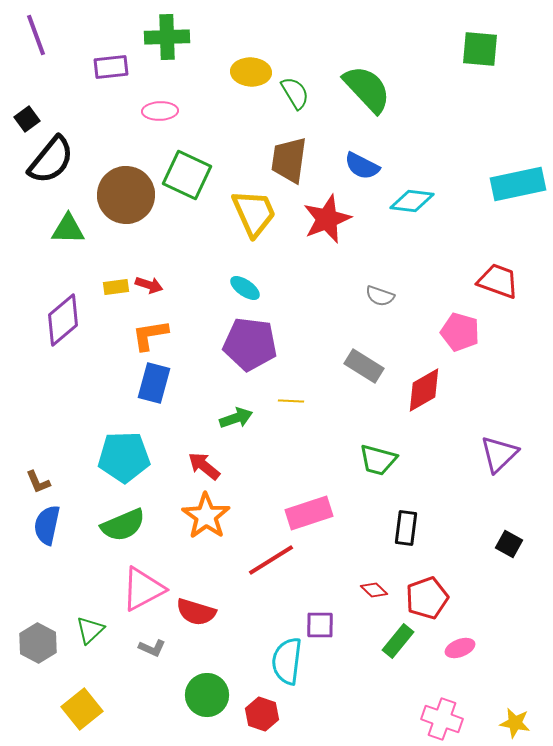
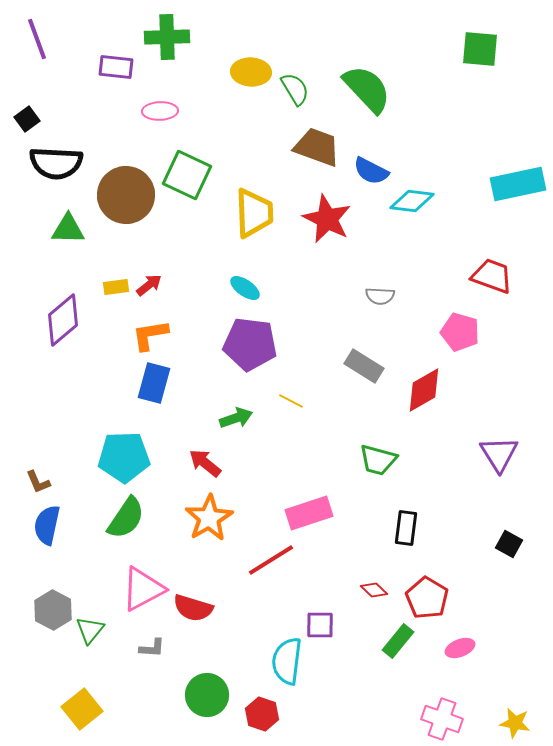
purple line at (36, 35): moved 1 px right, 4 px down
purple rectangle at (111, 67): moved 5 px right; rotated 12 degrees clockwise
green semicircle at (295, 93): moved 4 px up
black semicircle at (51, 160): moved 5 px right, 3 px down; rotated 54 degrees clockwise
brown trapezoid at (289, 160): moved 28 px right, 13 px up; rotated 102 degrees clockwise
blue semicircle at (362, 166): moved 9 px right, 5 px down
yellow trapezoid at (254, 213): rotated 22 degrees clockwise
red star at (327, 219): rotated 24 degrees counterclockwise
red trapezoid at (498, 281): moved 6 px left, 5 px up
red arrow at (149, 285): rotated 56 degrees counterclockwise
gray semicircle at (380, 296): rotated 16 degrees counterclockwise
yellow line at (291, 401): rotated 25 degrees clockwise
purple triangle at (499, 454): rotated 18 degrees counterclockwise
red arrow at (204, 466): moved 1 px right, 3 px up
orange star at (206, 516): moved 3 px right, 2 px down; rotated 6 degrees clockwise
green semicircle at (123, 525): moved 3 px right, 7 px up; rotated 33 degrees counterclockwise
red pentagon at (427, 598): rotated 21 degrees counterclockwise
red semicircle at (196, 612): moved 3 px left, 4 px up
green triangle at (90, 630): rotated 8 degrees counterclockwise
gray hexagon at (38, 643): moved 15 px right, 33 px up
gray L-shape at (152, 648): rotated 20 degrees counterclockwise
